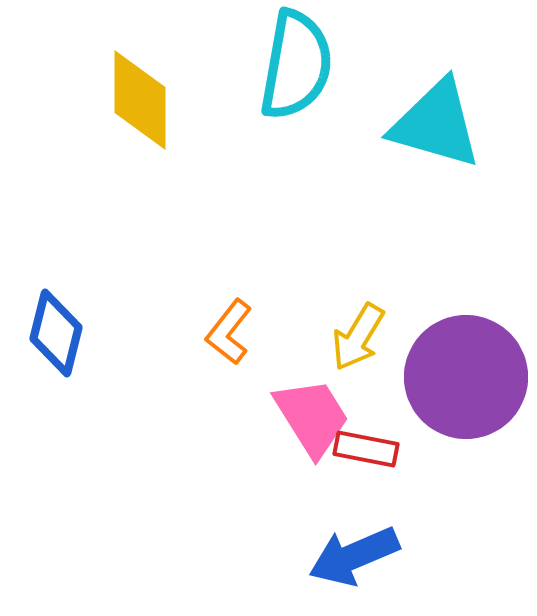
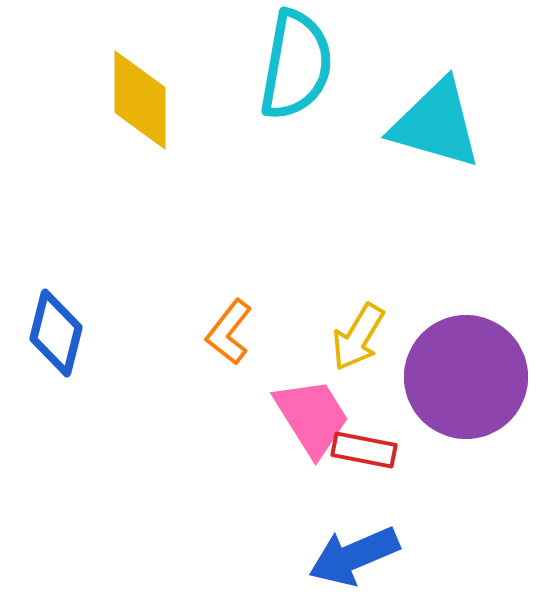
red rectangle: moved 2 px left, 1 px down
